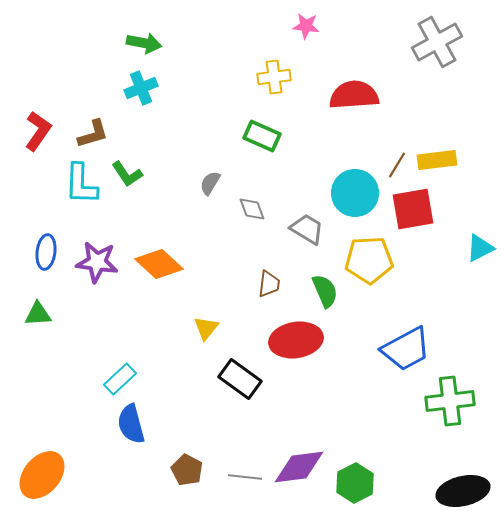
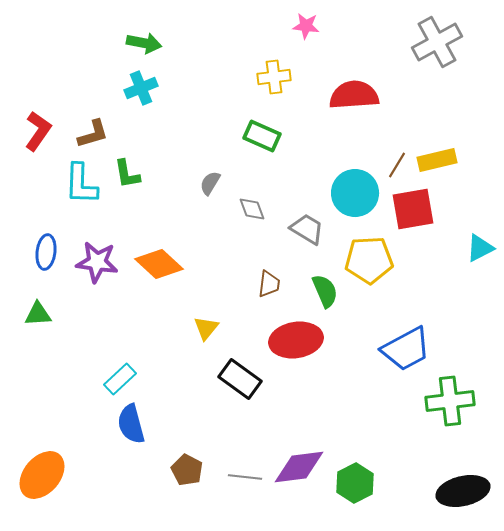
yellow rectangle: rotated 6 degrees counterclockwise
green L-shape: rotated 24 degrees clockwise
